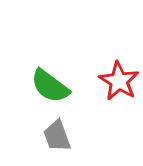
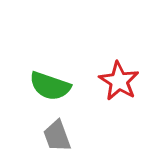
green semicircle: rotated 18 degrees counterclockwise
